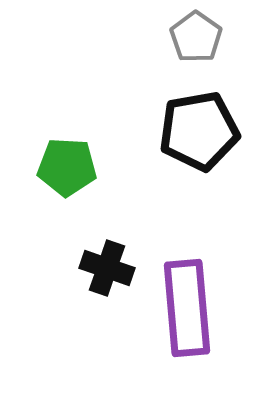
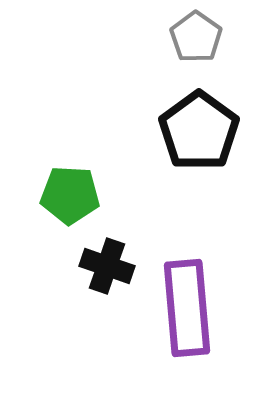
black pentagon: rotated 26 degrees counterclockwise
green pentagon: moved 3 px right, 28 px down
black cross: moved 2 px up
